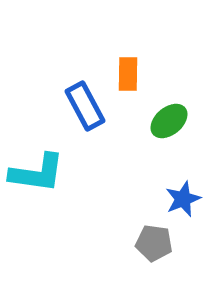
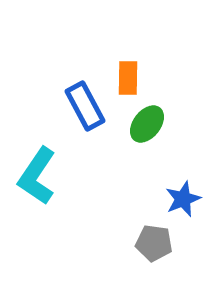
orange rectangle: moved 4 px down
green ellipse: moved 22 px left, 3 px down; rotated 12 degrees counterclockwise
cyan L-shape: moved 3 px down; rotated 116 degrees clockwise
